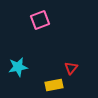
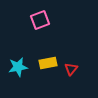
red triangle: moved 1 px down
yellow rectangle: moved 6 px left, 22 px up
